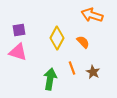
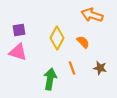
brown star: moved 7 px right, 4 px up; rotated 16 degrees counterclockwise
